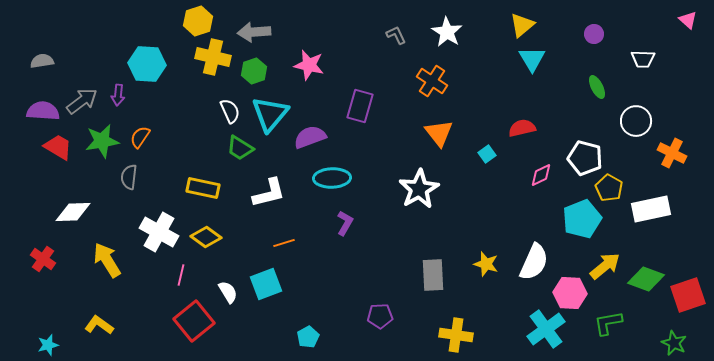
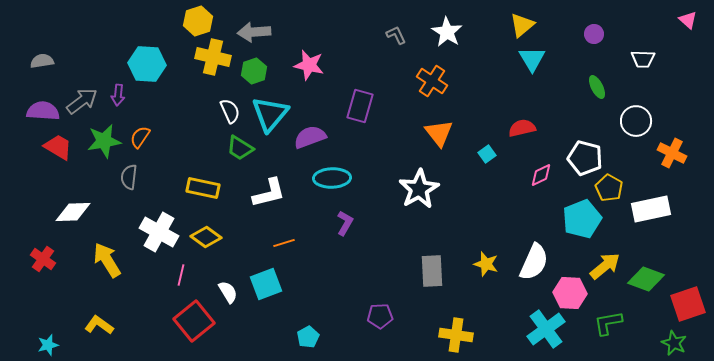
green star at (102, 141): moved 2 px right
gray rectangle at (433, 275): moved 1 px left, 4 px up
red square at (688, 295): moved 9 px down
